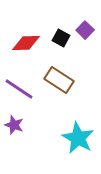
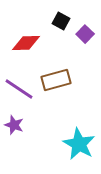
purple square: moved 4 px down
black square: moved 17 px up
brown rectangle: moved 3 px left; rotated 48 degrees counterclockwise
cyan star: moved 1 px right, 6 px down
